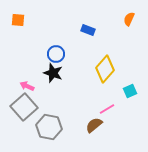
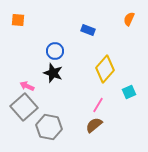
blue circle: moved 1 px left, 3 px up
cyan square: moved 1 px left, 1 px down
pink line: moved 9 px left, 4 px up; rotated 28 degrees counterclockwise
